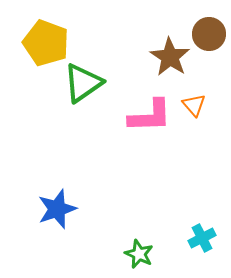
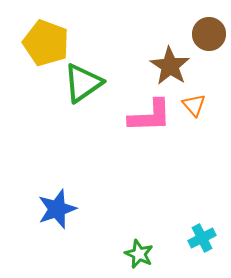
brown star: moved 9 px down
